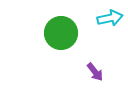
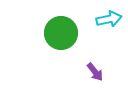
cyan arrow: moved 1 px left, 1 px down
